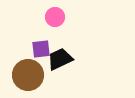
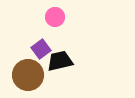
purple square: rotated 30 degrees counterclockwise
black trapezoid: moved 2 px down; rotated 12 degrees clockwise
